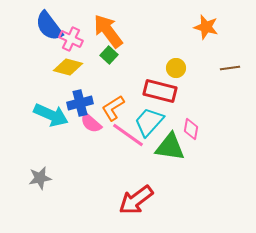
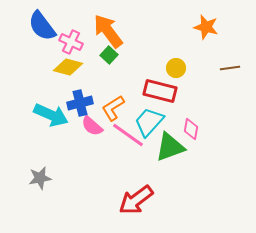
blue semicircle: moved 7 px left
pink cross: moved 3 px down
pink semicircle: moved 1 px right, 3 px down
green triangle: rotated 28 degrees counterclockwise
